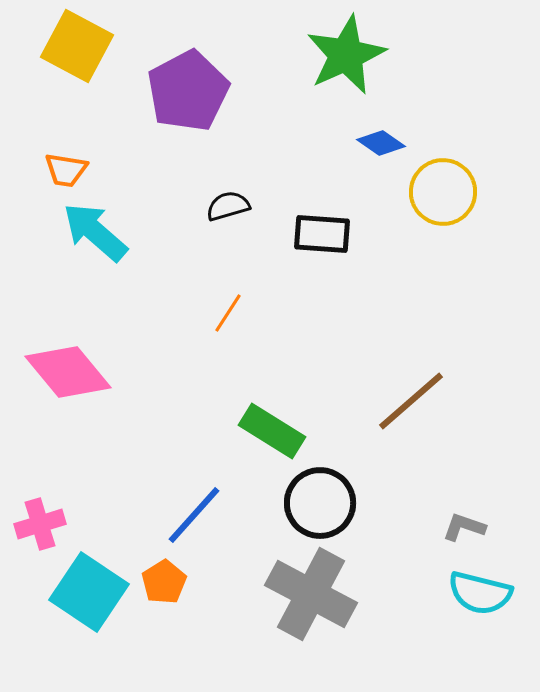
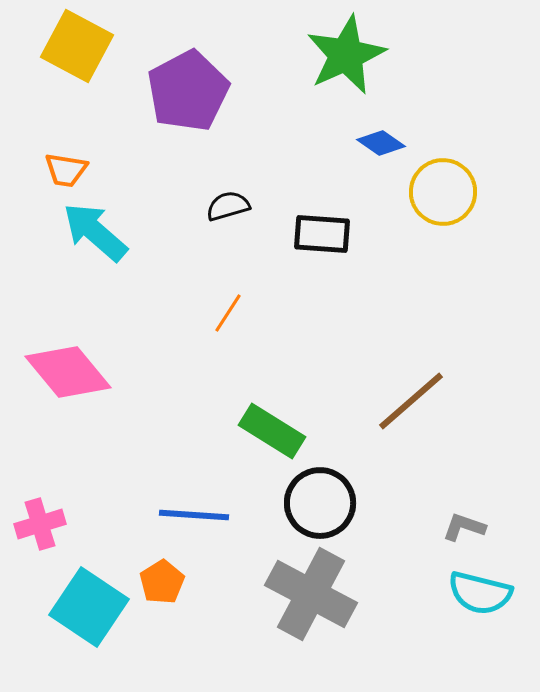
blue line: rotated 52 degrees clockwise
orange pentagon: moved 2 px left
cyan square: moved 15 px down
